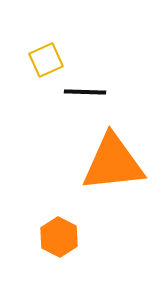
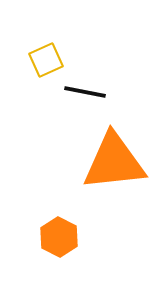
black line: rotated 9 degrees clockwise
orange triangle: moved 1 px right, 1 px up
